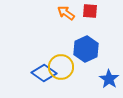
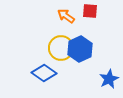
orange arrow: moved 3 px down
blue hexagon: moved 6 px left
yellow circle: moved 19 px up
blue star: rotated 12 degrees clockwise
